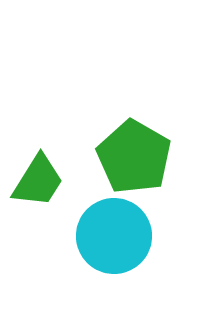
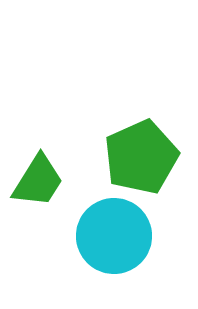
green pentagon: moved 7 px right; rotated 18 degrees clockwise
